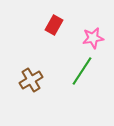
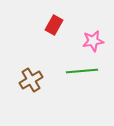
pink star: moved 3 px down
green line: rotated 52 degrees clockwise
